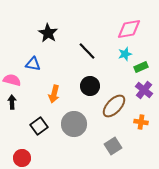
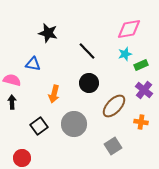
black star: rotated 18 degrees counterclockwise
green rectangle: moved 2 px up
black circle: moved 1 px left, 3 px up
